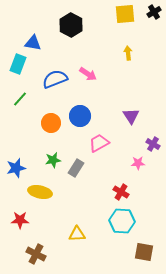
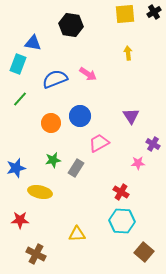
black hexagon: rotated 20 degrees counterclockwise
brown square: rotated 30 degrees clockwise
